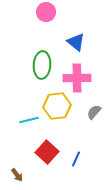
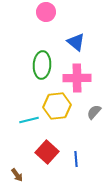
blue line: rotated 28 degrees counterclockwise
